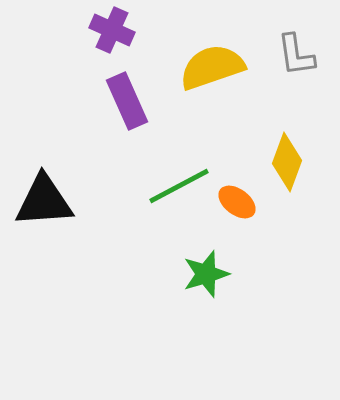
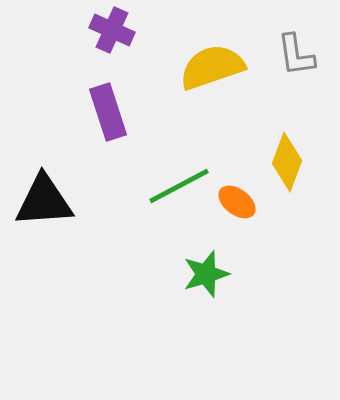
purple rectangle: moved 19 px left, 11 px down; rotated 6 degrees clockwise
